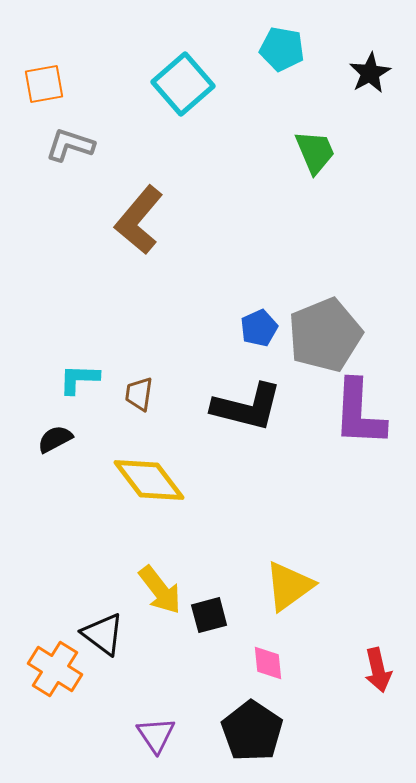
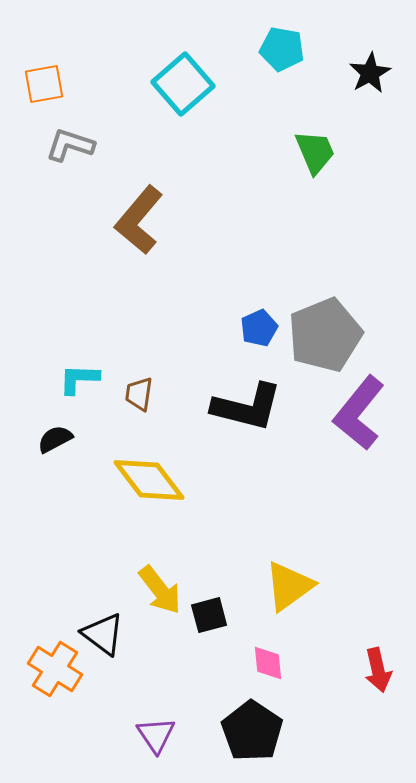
purple L-shape: rotated 36 degrees clockwise
